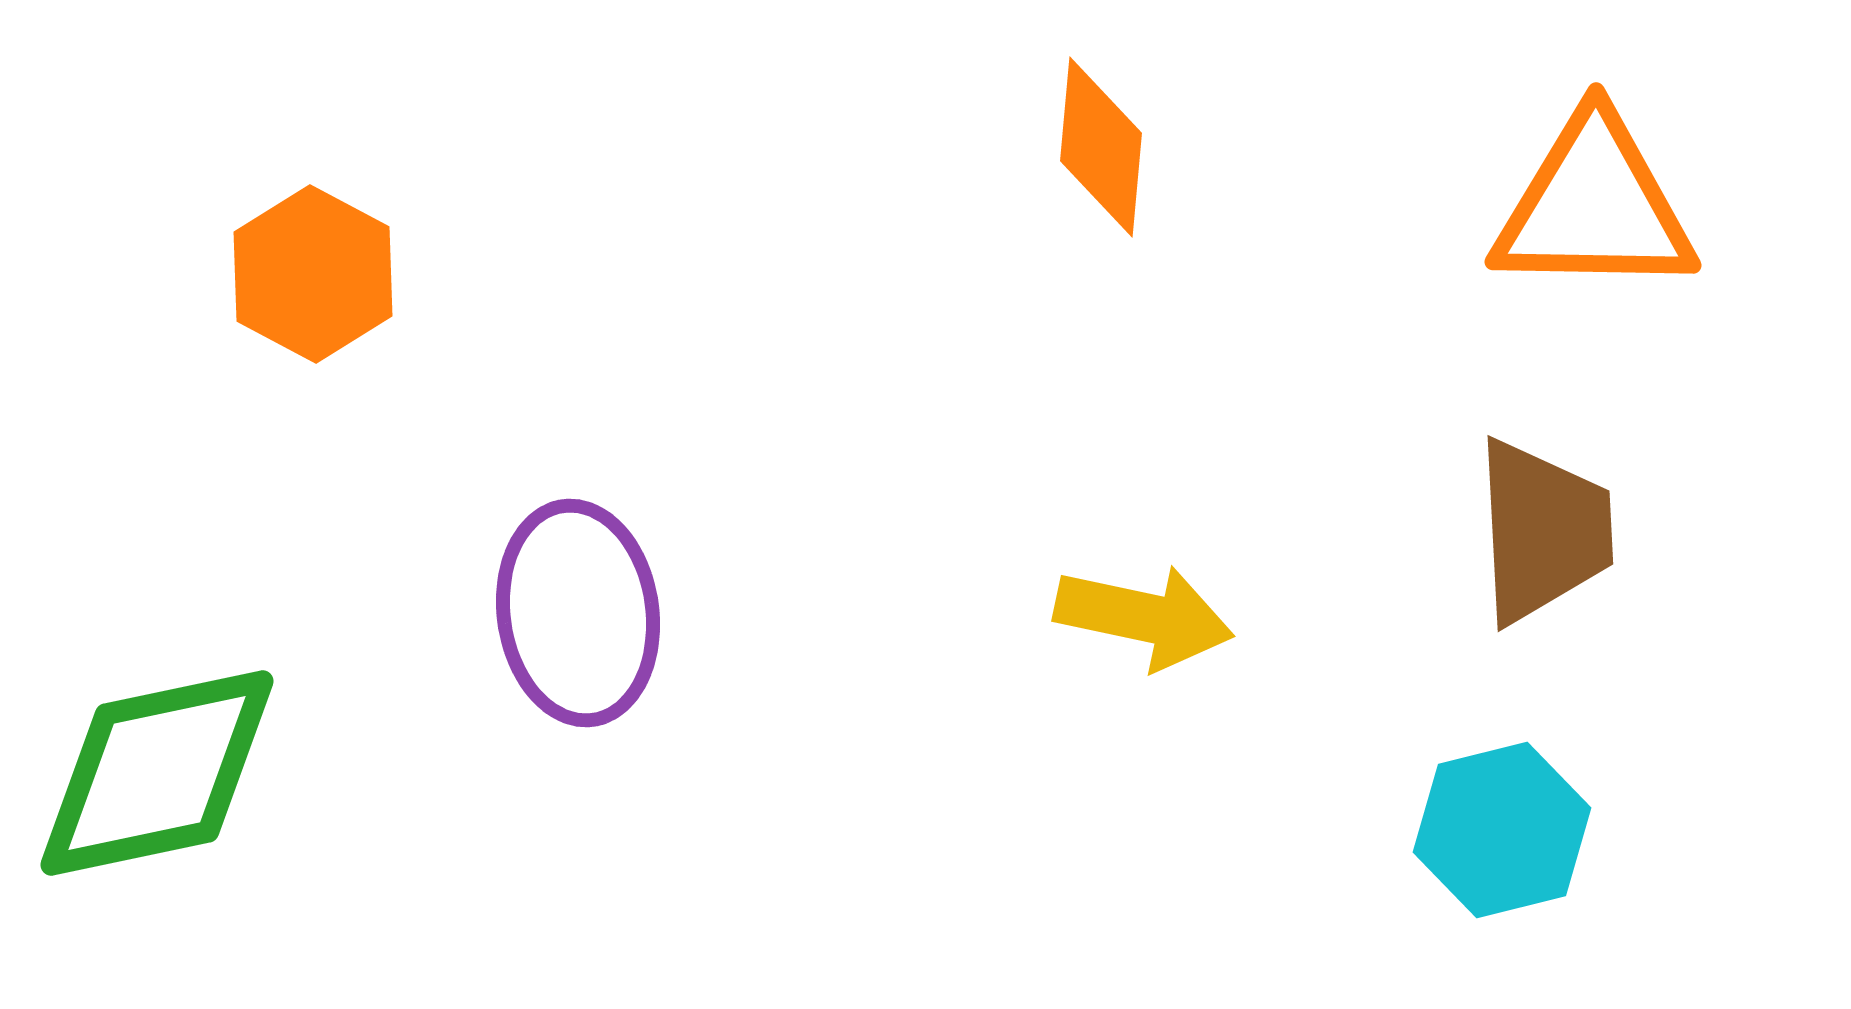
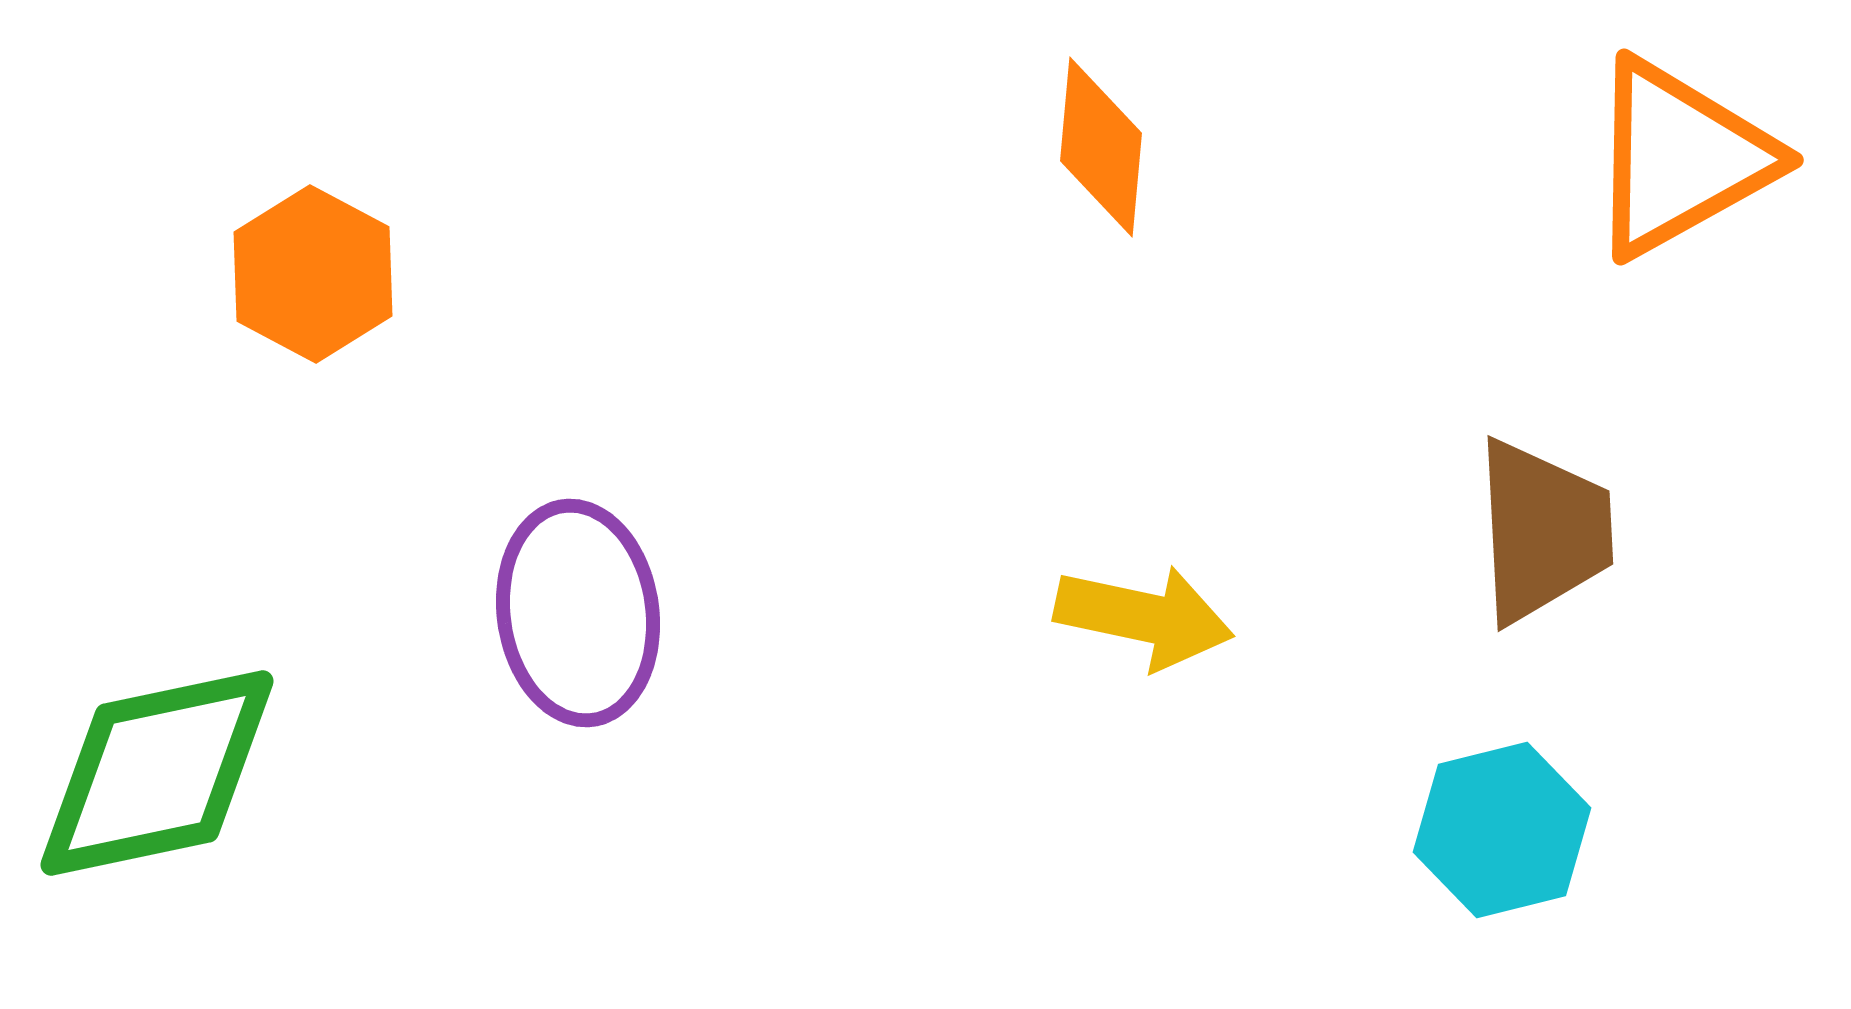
orange triangle: moved 86 px right, 48 px up; rotated 30 degrees counterclockwise
